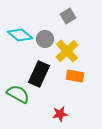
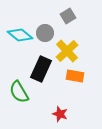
gray circle: moved 6 px up
black rectangle: moved 2 px right, 5 px up
green semicircle: moved 1 px right, 2 px up; rotated 150 degrees counterclockwise
red star: rotated 28 degrees clockwise
